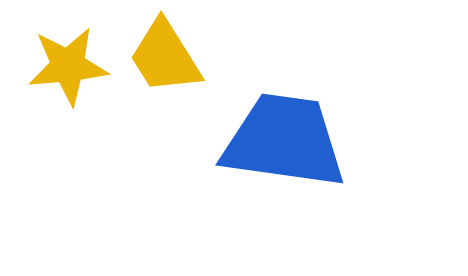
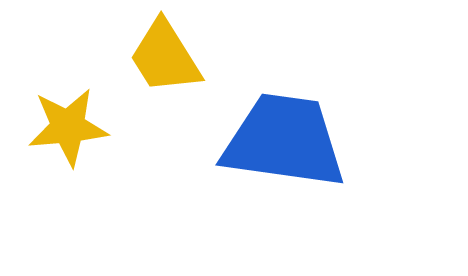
yellow star: moved 61 px down
